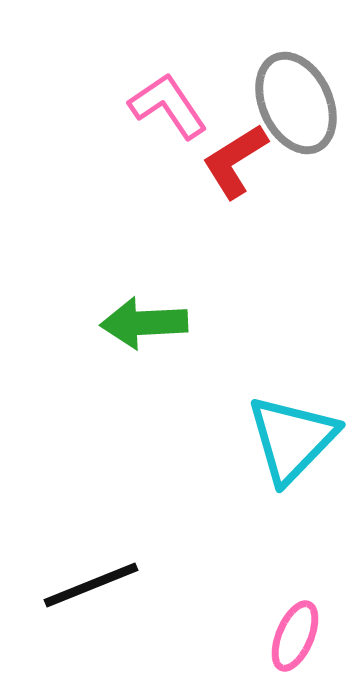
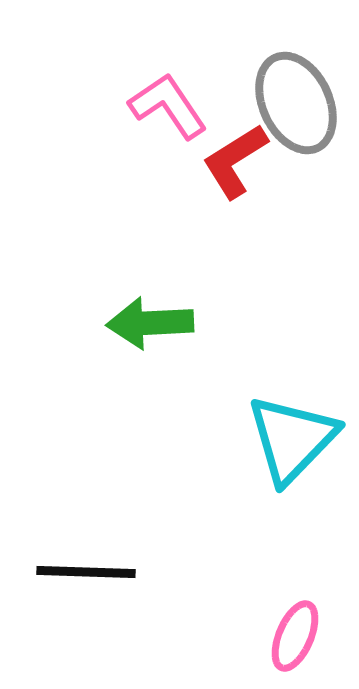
green arrow: moved 6 px right
black line: moved 5 px left, 13 px up; rotated 24 degrees clockwise
